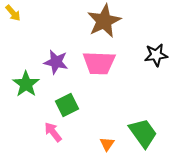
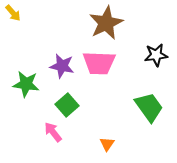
brown star: moved 2 px right, 2 px down
purple star: moved 6 px right, 4 px down
green star: rotated 28 degrees counterclockwise
green square: rotated 15 degrees counterclockwise
green trapezoid: moved 6 px right, 26 px up
